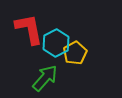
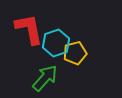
cyan hexagon: rotated 8 degrees clockwise
yellow pentagon: rotated 15 degrees clockwise
